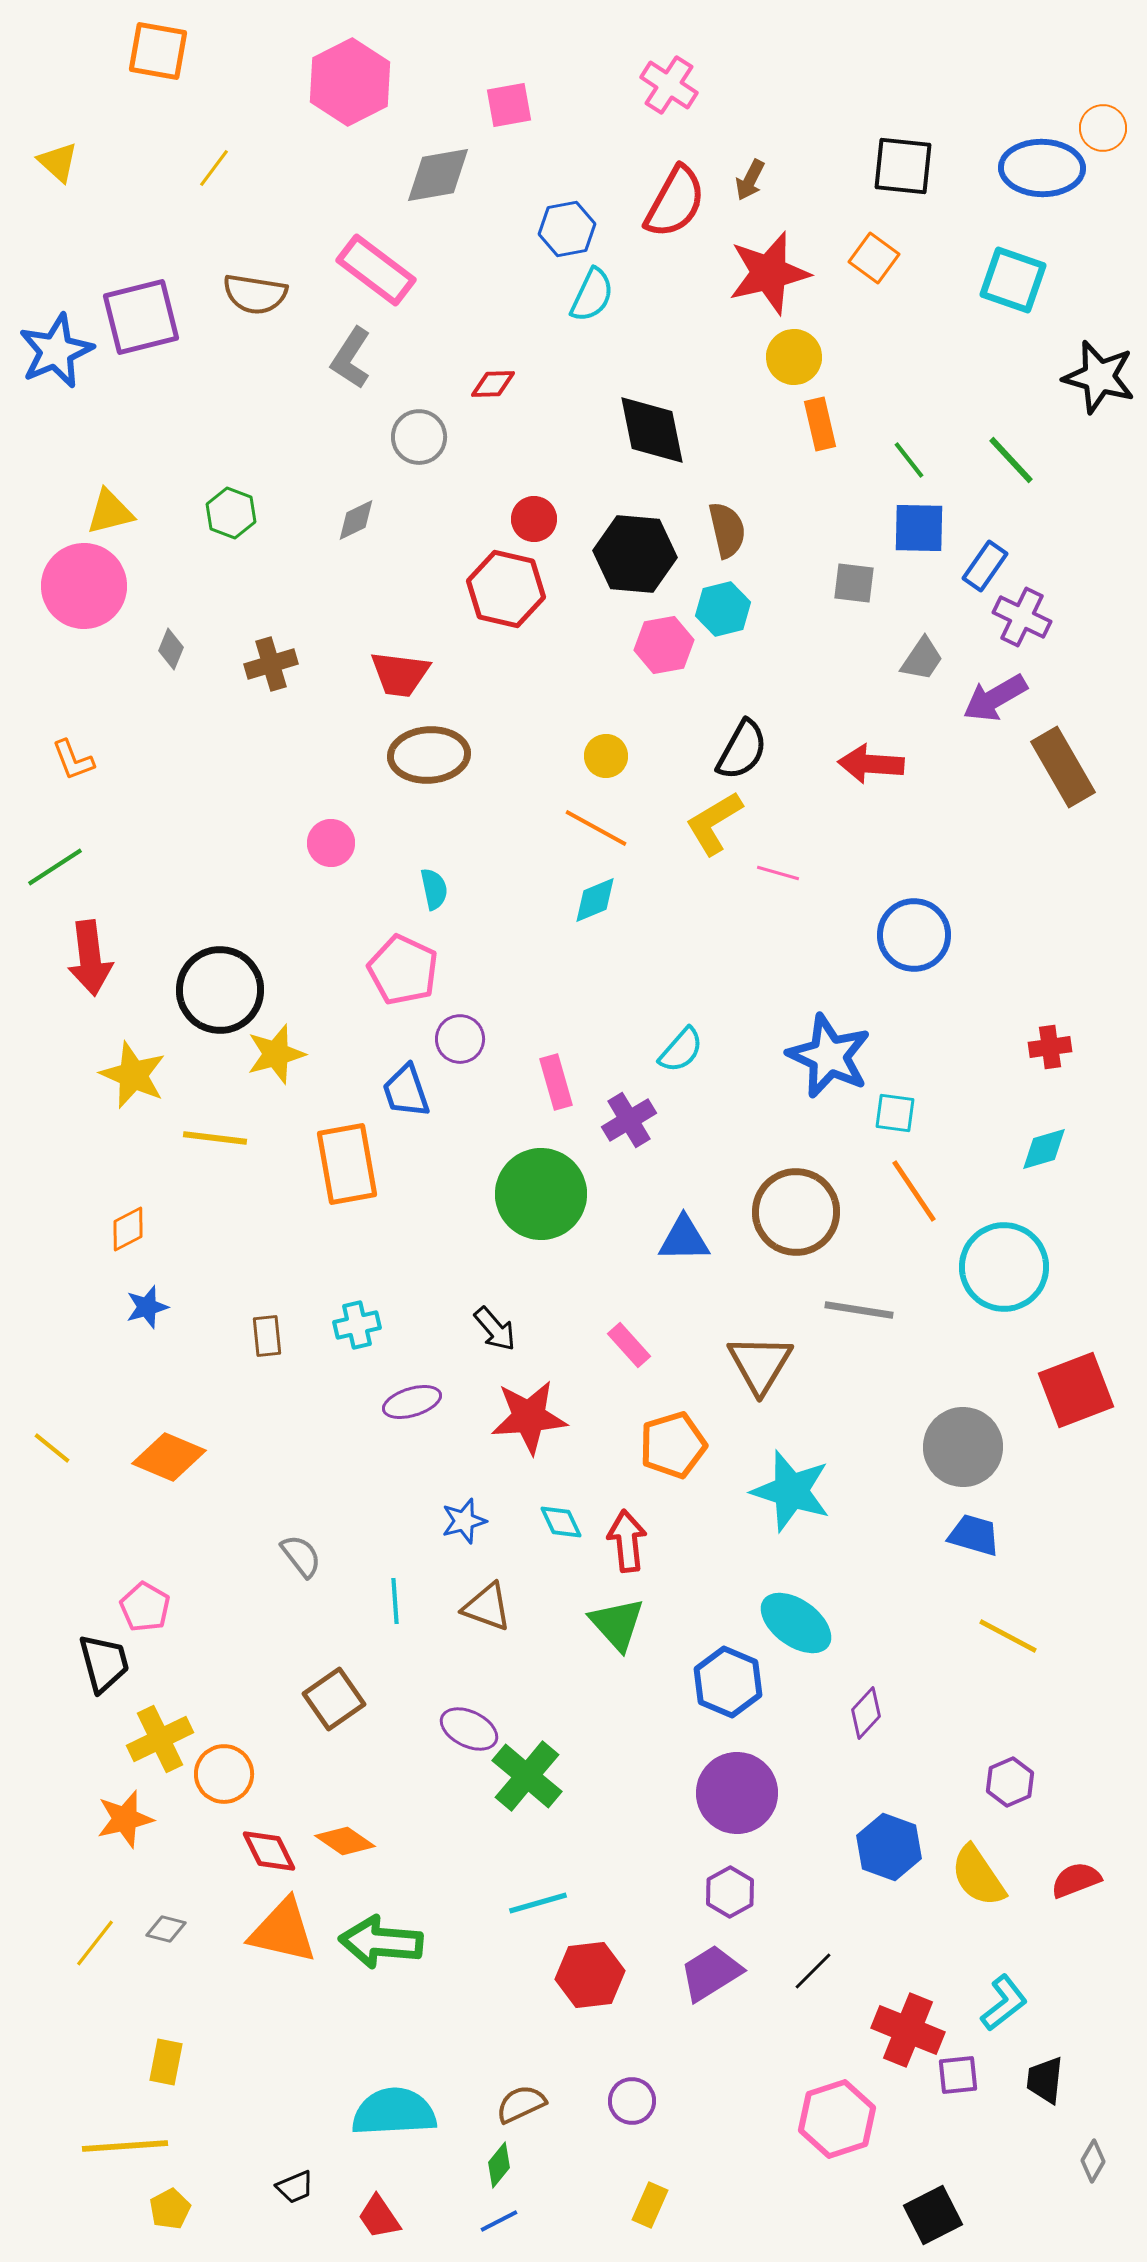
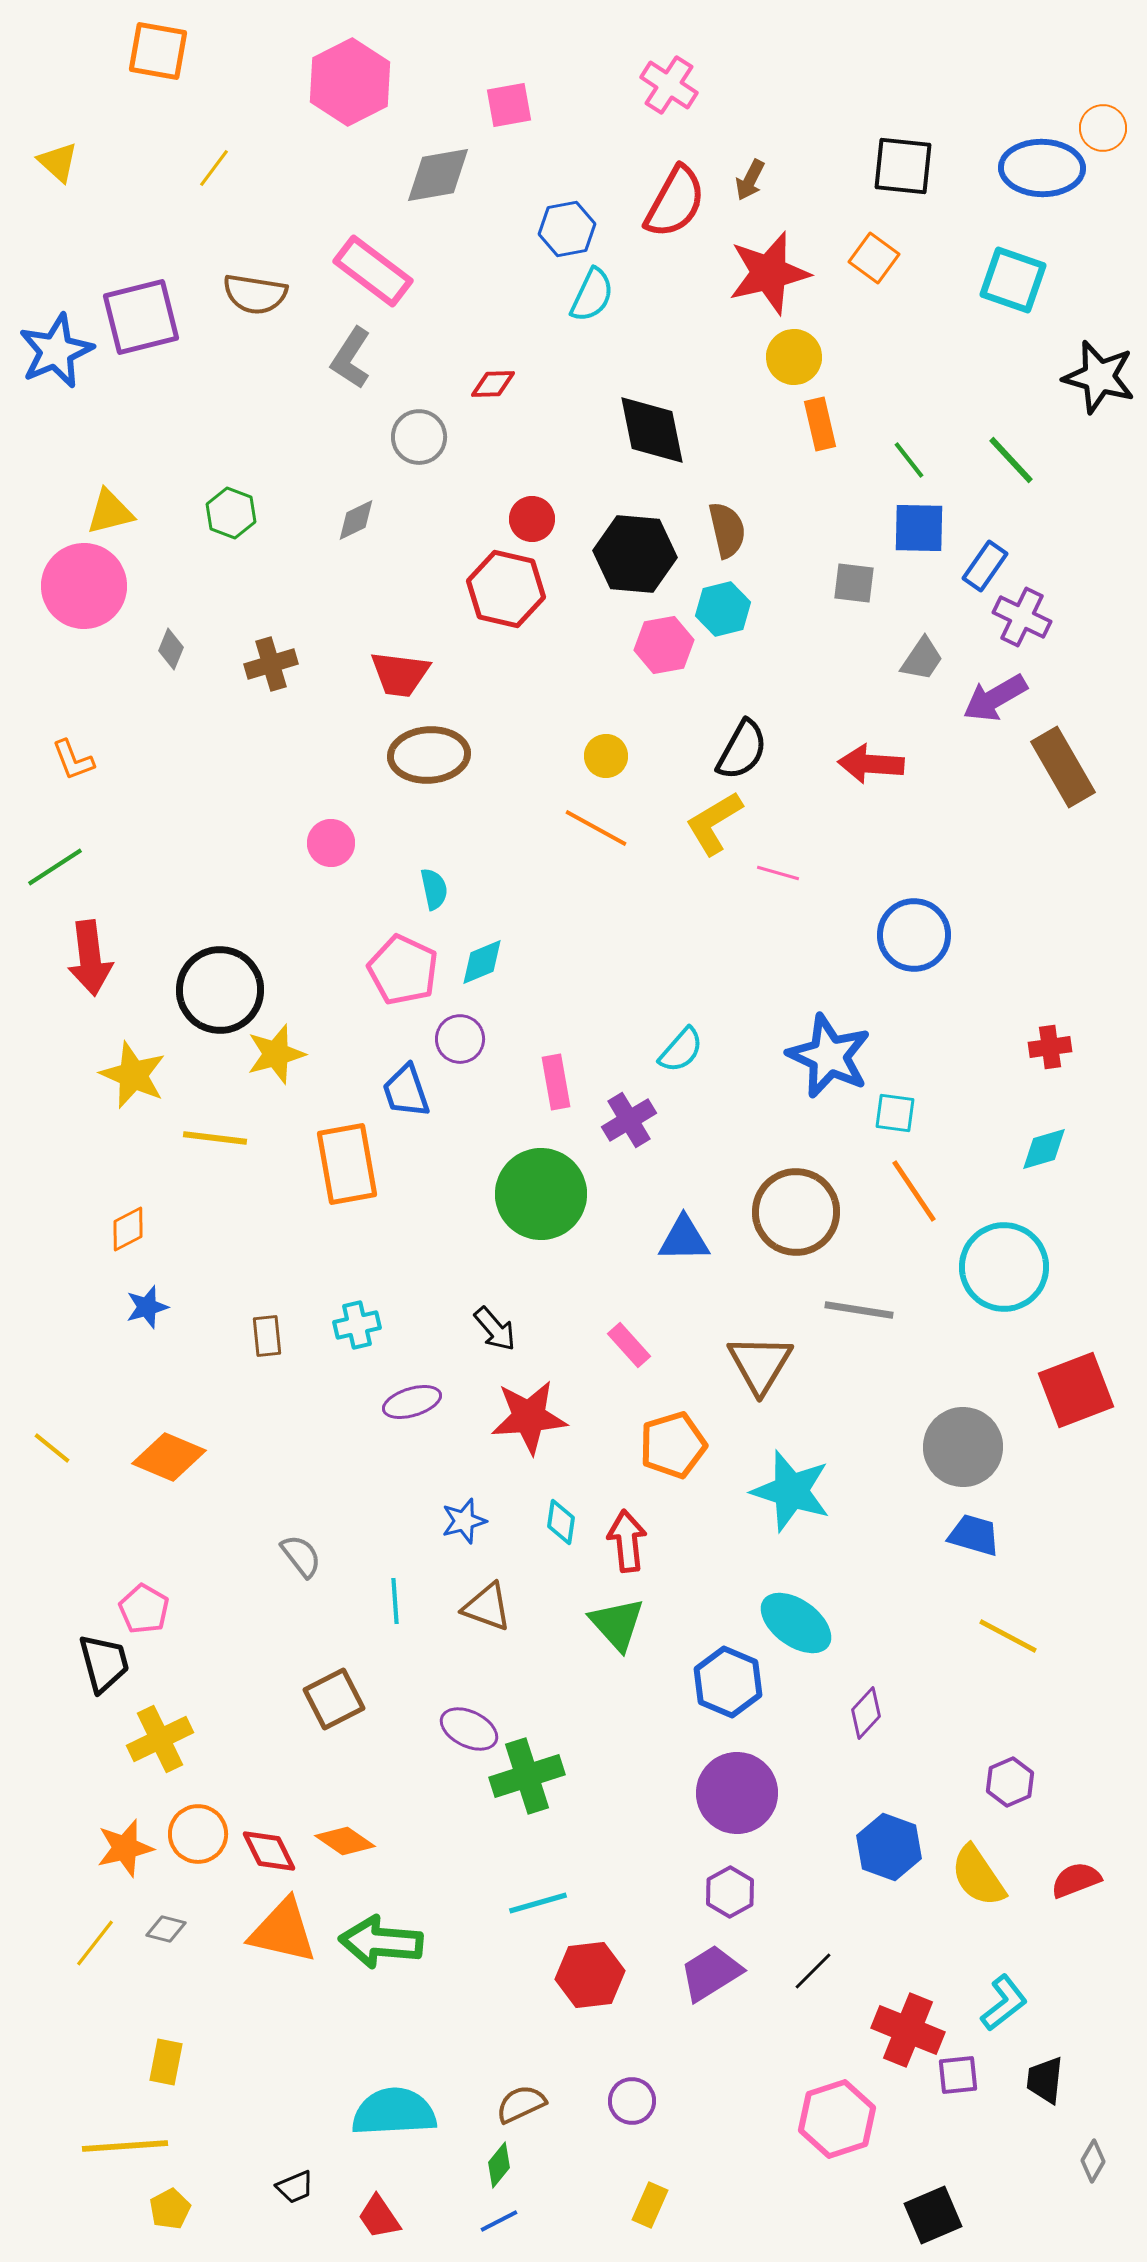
pink rectangle at (376, 270): moved 3 px left, 1 px down
red circle at (534, 519): moved 2 px left
cyan diamond at (595, 900): moved 113 px left, 62 px down
pink rectangle at (556, 1082): rotated 6 degrees clockwise
cyan diamond at (561, 1522): rotated 33 degrees clockwise
pink pentagon at (145, 1607): moved 1 px left, 2 px down
brown square at (334, 1699): rotated 8 degrees clockwise
orange circle at (224, 1774): moved 26 px left, 60 px down
green cross at (527, 1776): rotated 32 degrees clockwise
orange star at (125, 1819): moved 29 px down
black square at (933, 2215): rotated 4 degrees clockwise
